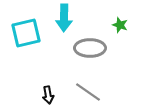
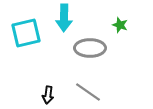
black arrow: rotated 18 degrees clockwise
